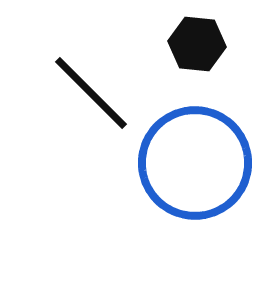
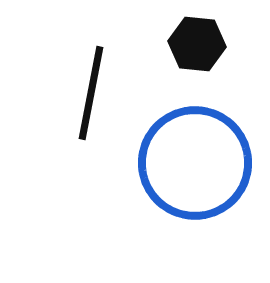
black line: rotated 56 degrees clockwise
